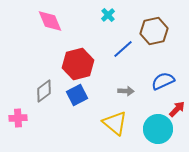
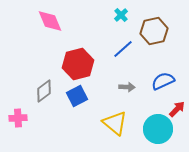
cyan cross: moved 13 px right
gray arrow: moved 1 px right, 4 px up
blue square: moved 1 px down
